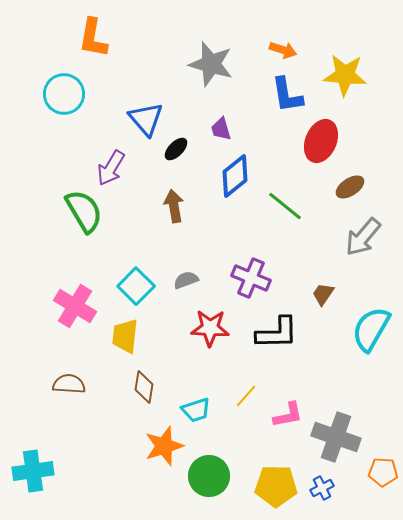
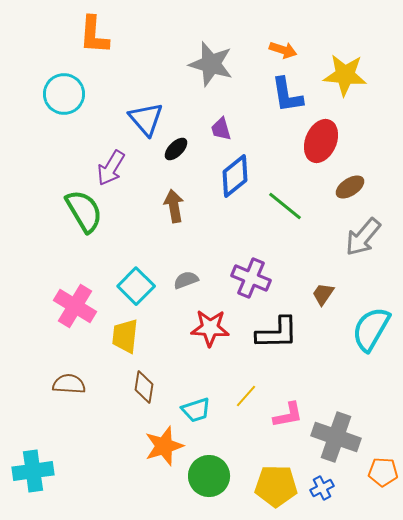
orange L-shape: moved 1 px right, 3 px up; rotated 6 degrees counterclockwise
